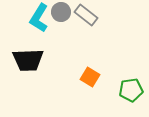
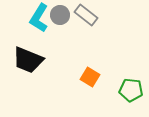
gray circle: moved 1 px left, 3 px down
black trapezoid: rotated 24 degrees clockwise
green pentagon: rotated 15 degrees clockwise
